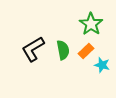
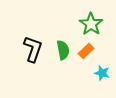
black L-shape: rotated 140 degrees clockwise
cyan star: moved 8 px down
